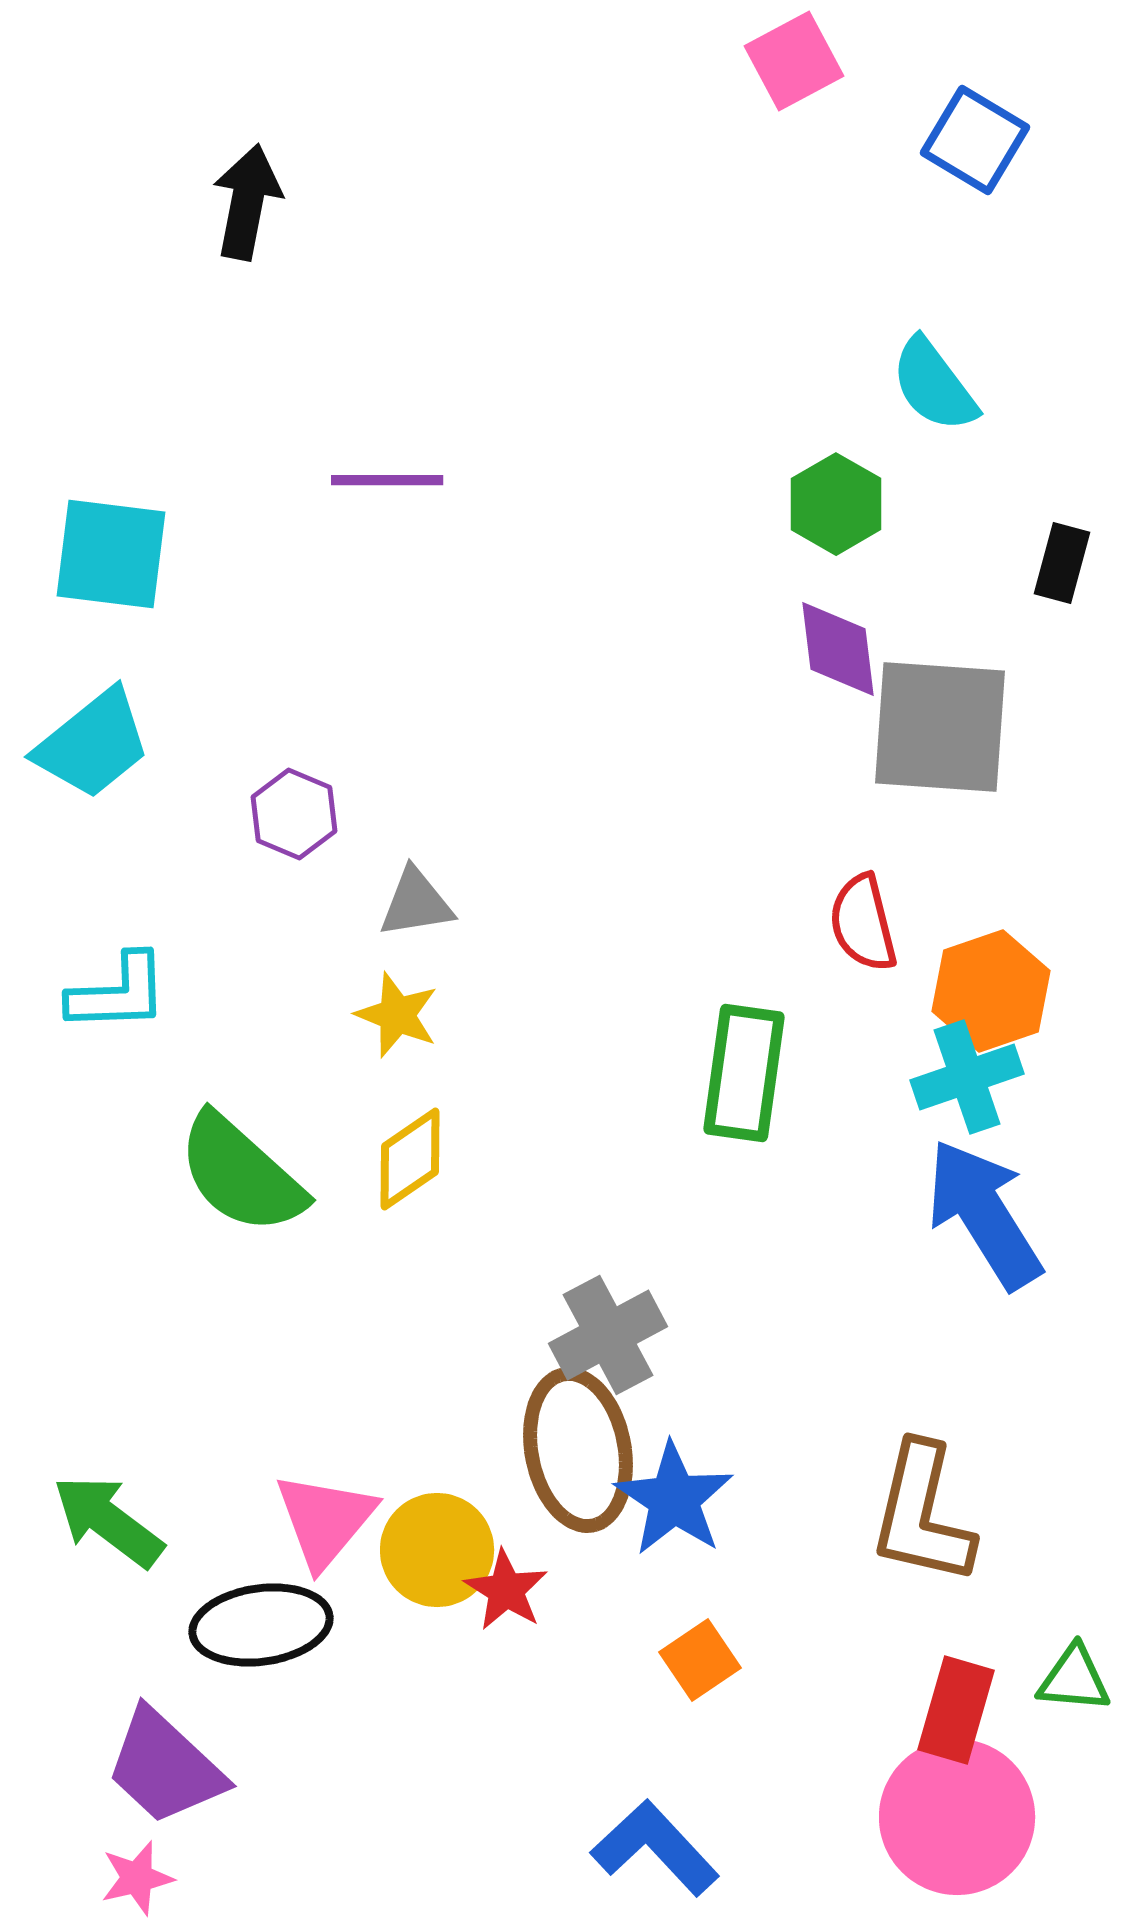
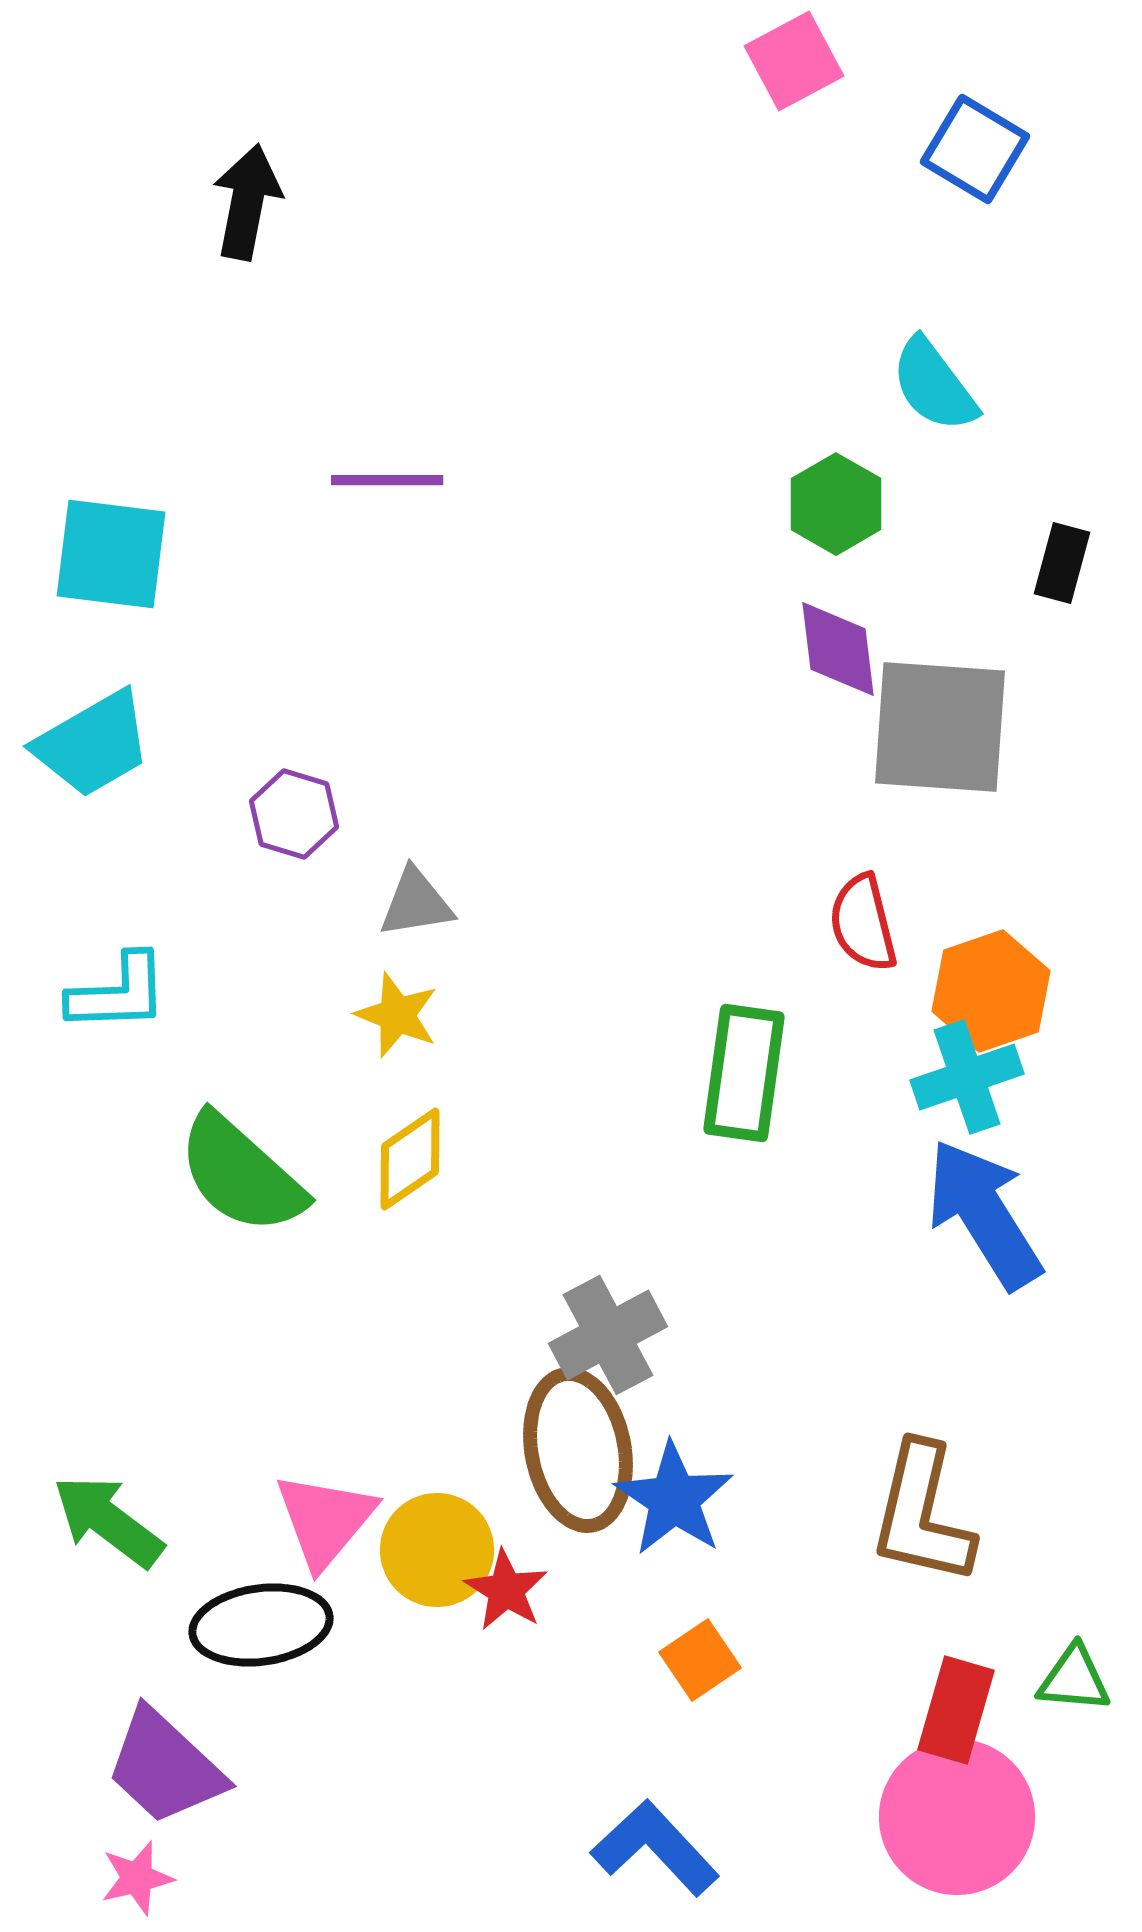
blue square: moved 9 px down
cyan trapezoid: rotated 9 degrees clockwise
purple hexagon: rotated 6 degrees counterclockwise
